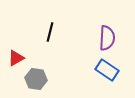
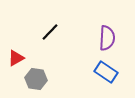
black line: rotated 30 degrees clockwise
blue rectangle: moved 1 px left, 2 px down
